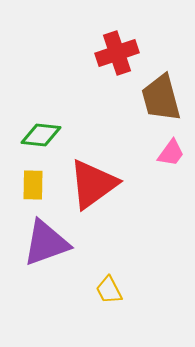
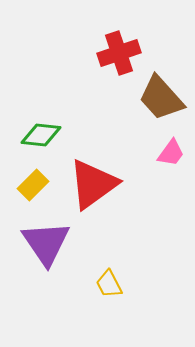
red cross: moved 2 px right
brown trapezoid: rotated 27 degrees counterclockwise
yellow rectangle: rotated 44 degrees clockwise
purple triangle: rotated 44 degrees counterclockwise
yellow trapezoid: moved 6 px up
